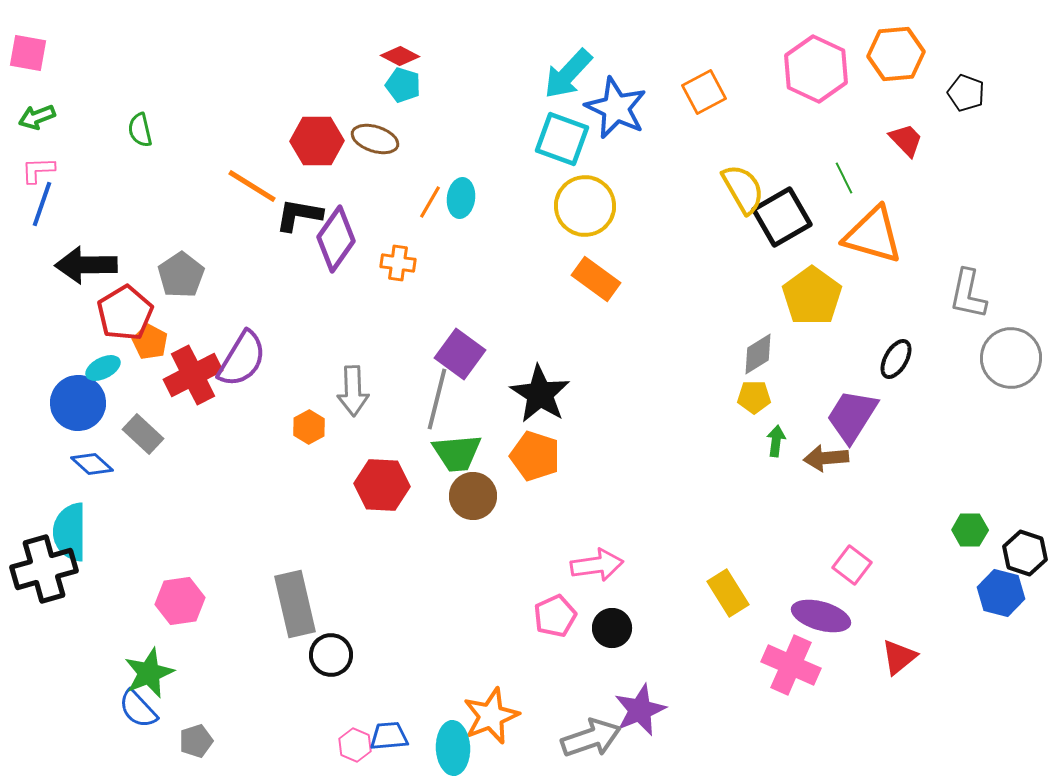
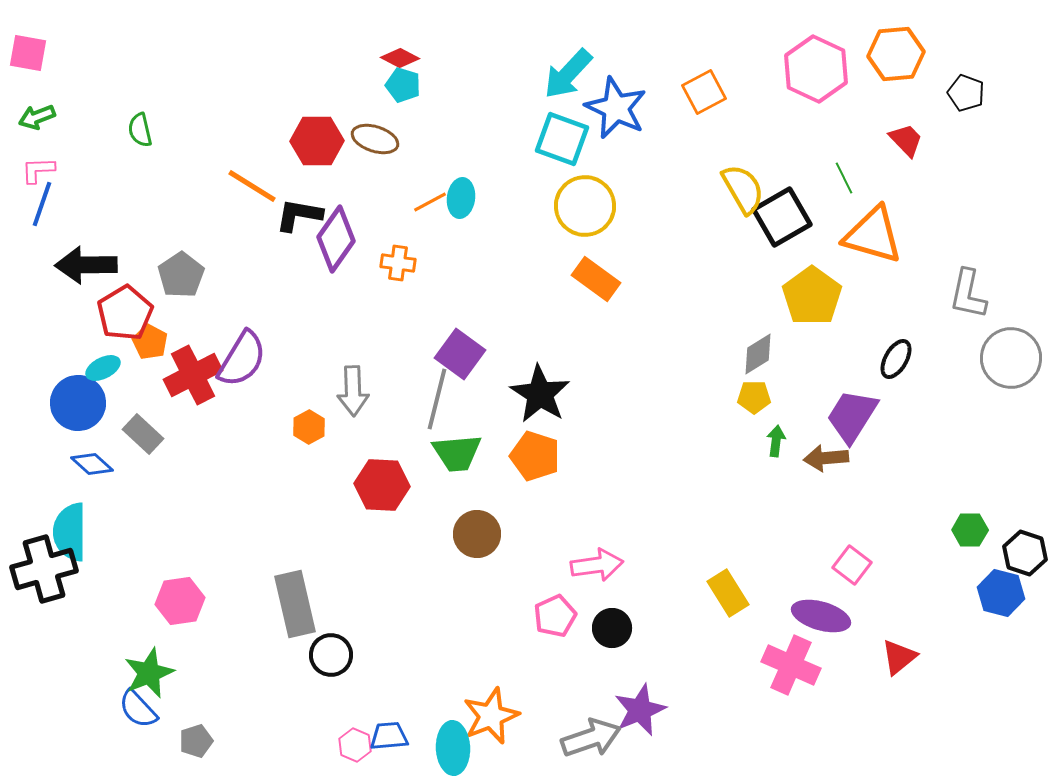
red diamond at (400, 56): moved 2 px down
orange line at (430, 202): rotated 32 degrees clockwise
brown circle at (473, 496): moved 4 px right, 38 px down
